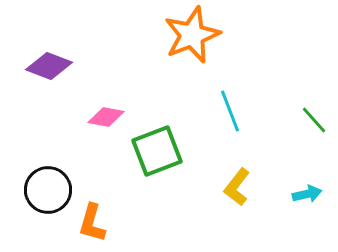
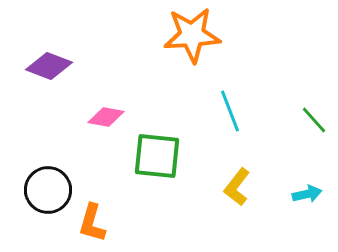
orange star: rotated 18 degrees clockwise
green square: moved 5 px down; rotated 27 degrees clockwise
